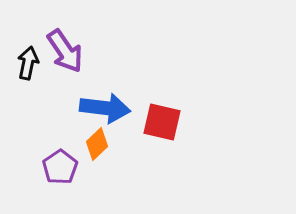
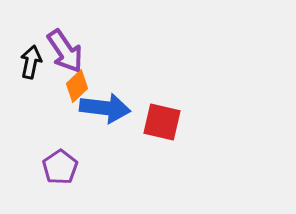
black arrow: moved 3 px right, 1 px up
orange diamond: moved 20 px left, 58 px up
